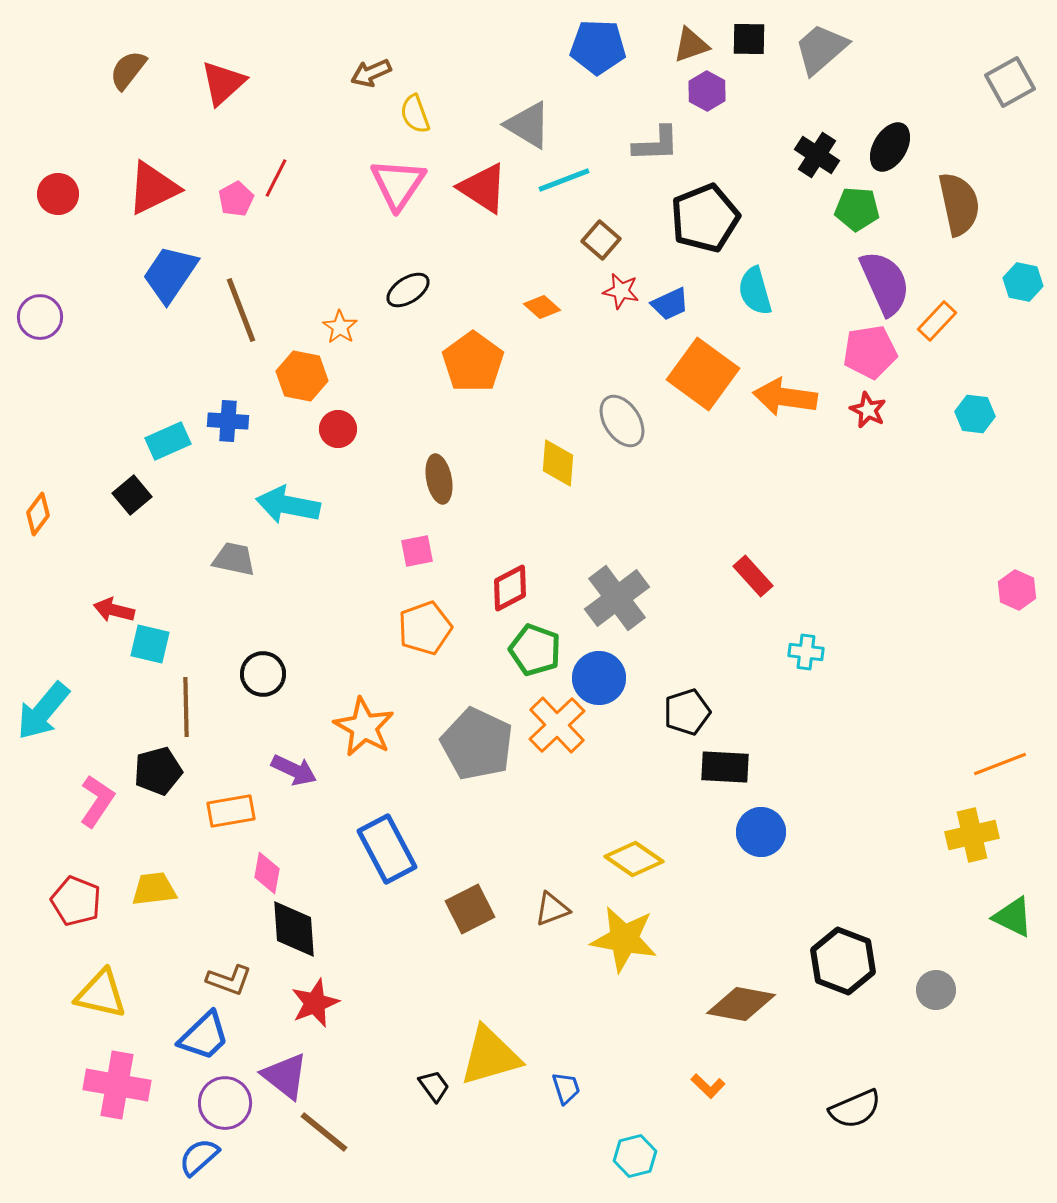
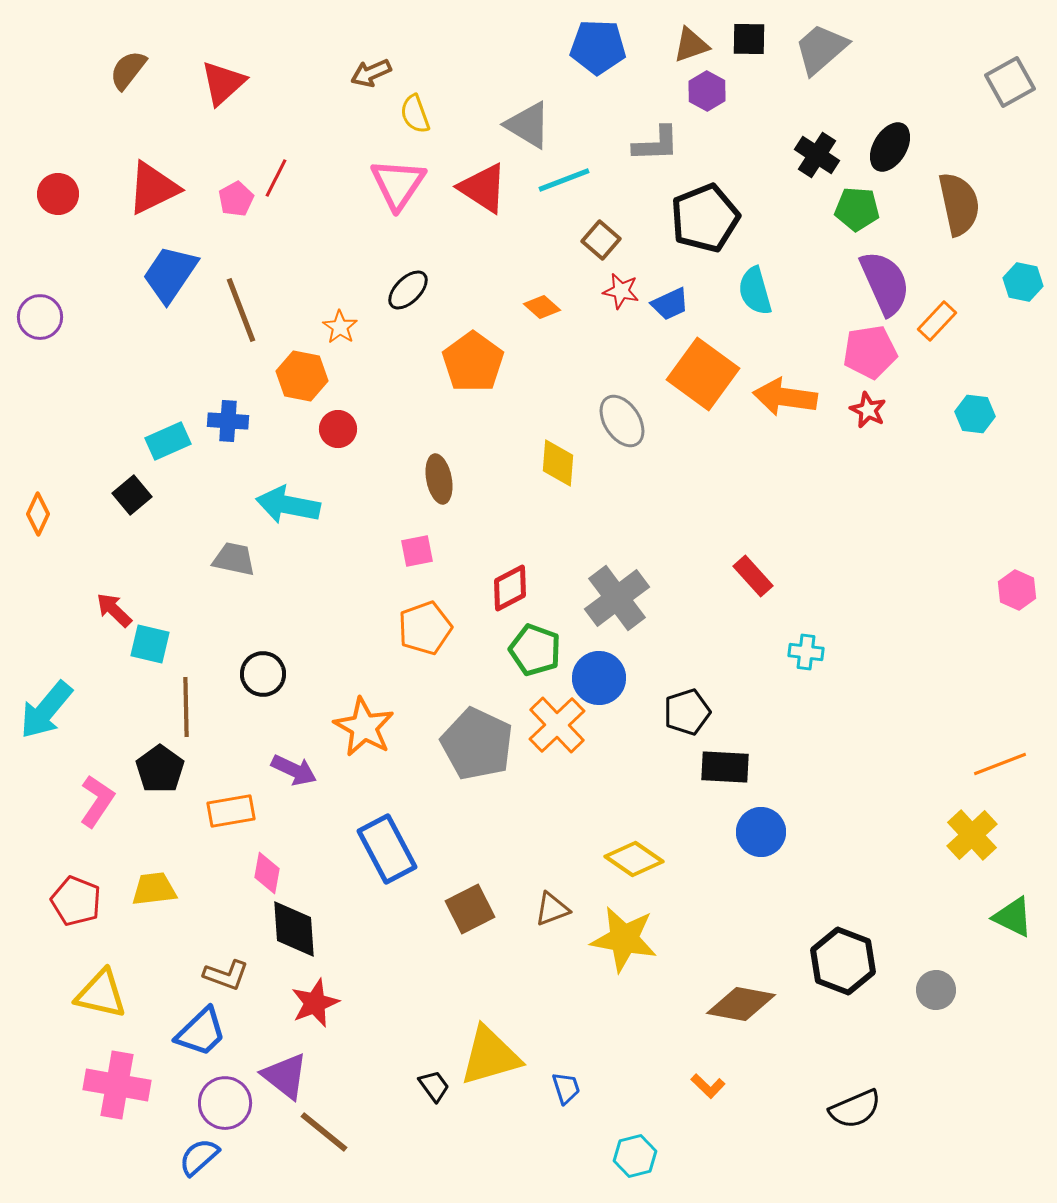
black ellipse at (408, 290): rotated 12 degrees counterclockwise
orange diamond at (38, 514): rotated 12 degrees counterclockwise
red arrow at (114, 610): rotated 30 degrees clockwise
cyan arrow at (43, 711): moved 3 px right, 1 px up
black pentagon at (158, 771): moved 2 px right, 2 px up; rotated 21 degrees counterclockwise
yellow cross at (972, 835): rotated 30 degrees counterclockwise
brown L-shape at (229, 980): moved 3 px left, 5 px up
blue trapezoid at (204, 1036): moved 3 px left, 4 px up
